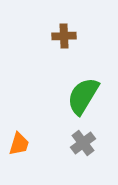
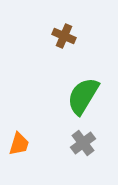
brown cross: rotated 25 degrees clockwise
